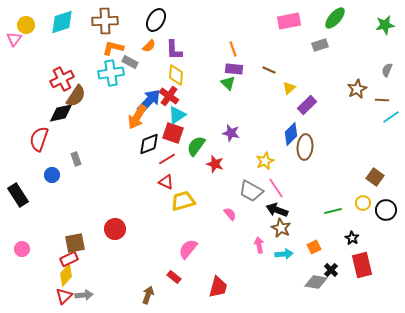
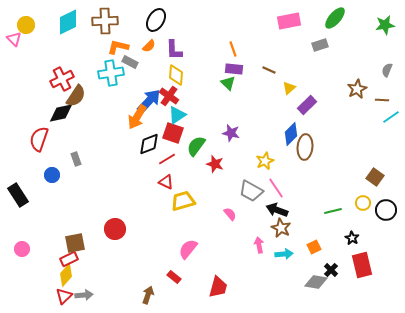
cyan diamond at (62, 22): moved 6 px right; rotated 8 degrees counterclockwise
pink triangle at (14, 39): rotated 21 degrees counterclockwise
orange L-shape at (113, 48): moved 5 px right, 1 px up
